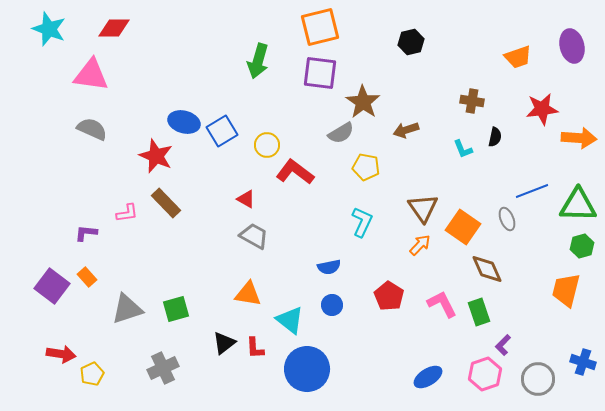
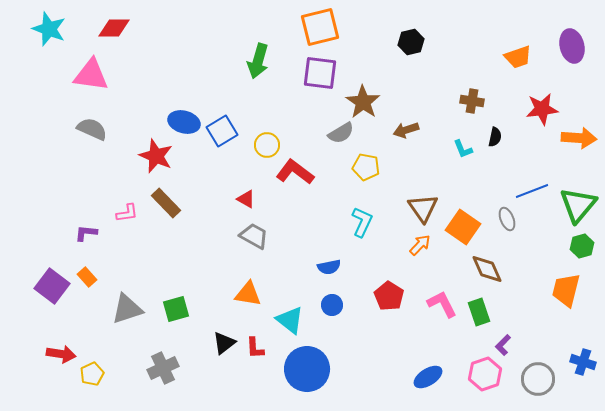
green triangle at (578, 205): rotated 51 degrees counterclockwise
